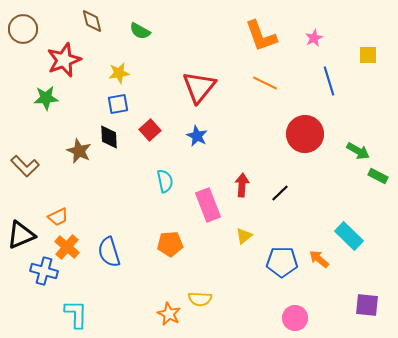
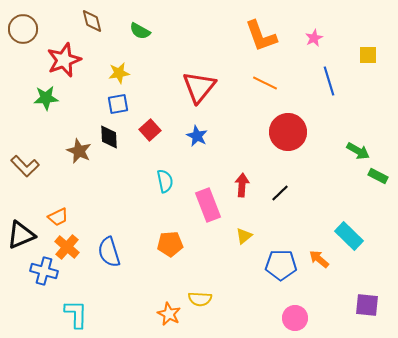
red circle: moved 17 px left, 2 px up
blue pentagon: moved 1 px left, 3 px down
